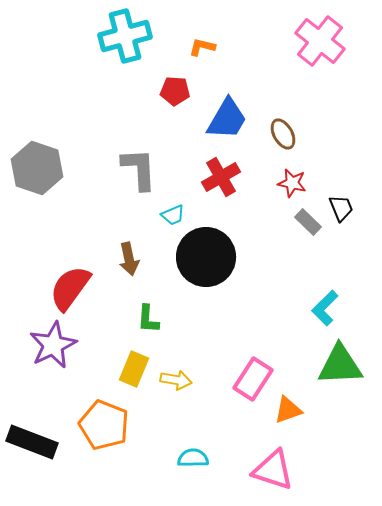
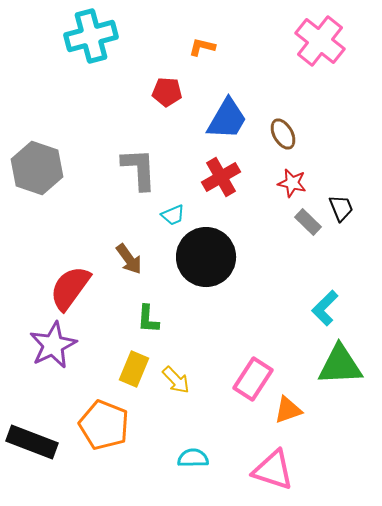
cyan cross: moved 34 px left
red pentagon: moved 8 px left, 1 px down
brown arrow: rotated 24 degrees counterclockwise
yellow arrow: rotated 36 degrees clockwise
